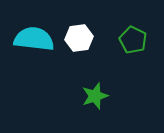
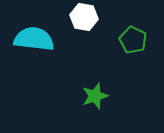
white hexagon: moved 5 px right, 21 px up; rotated 16 degrees clockwise
